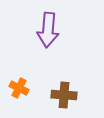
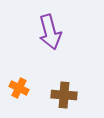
purple arrow: moved 2 px right, 2 px down; rotated 20 degrees counterclockwise
